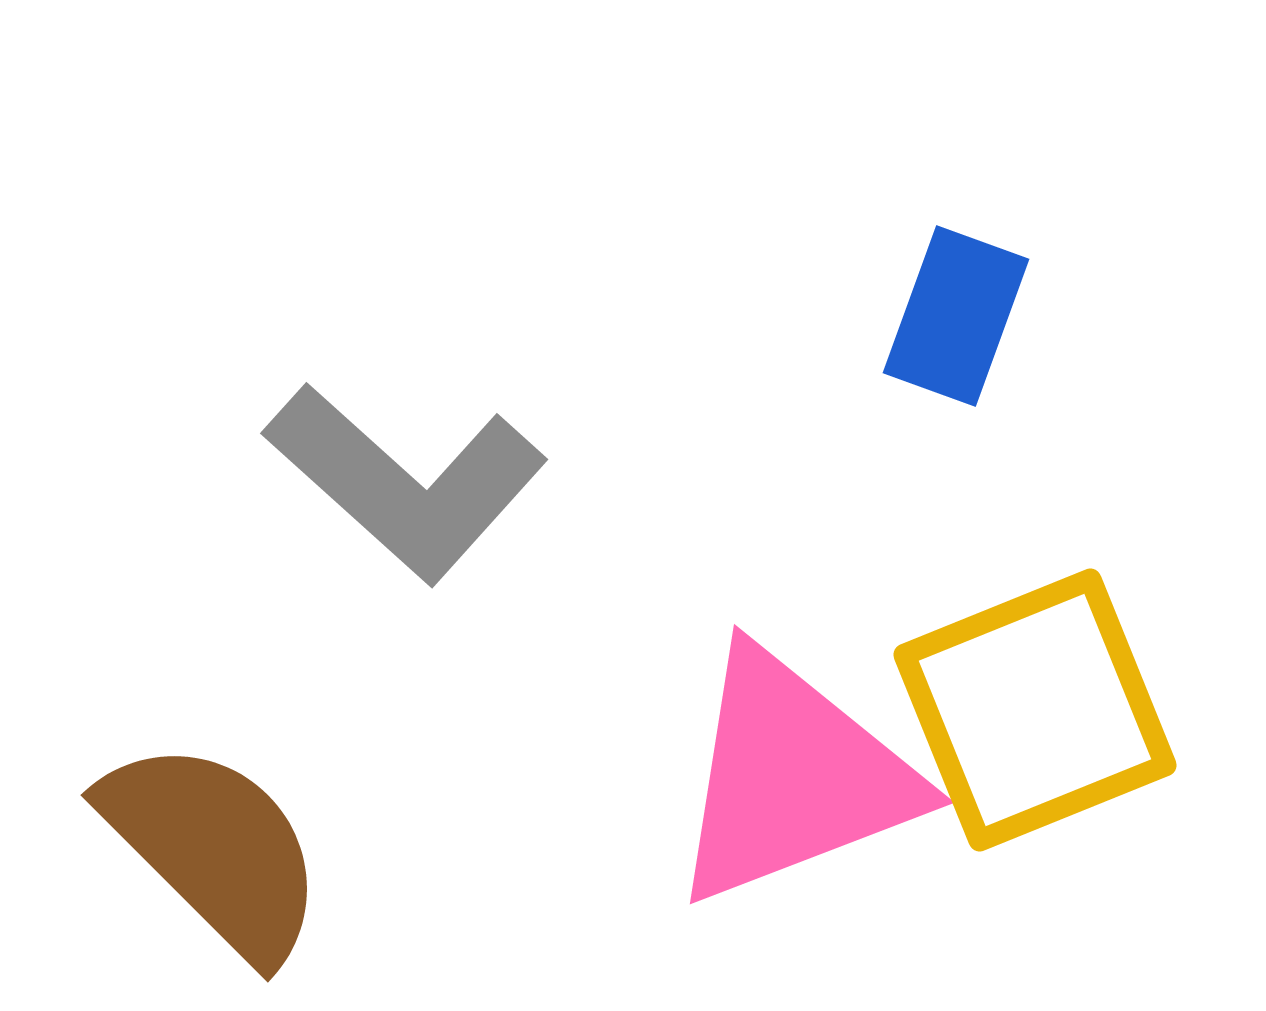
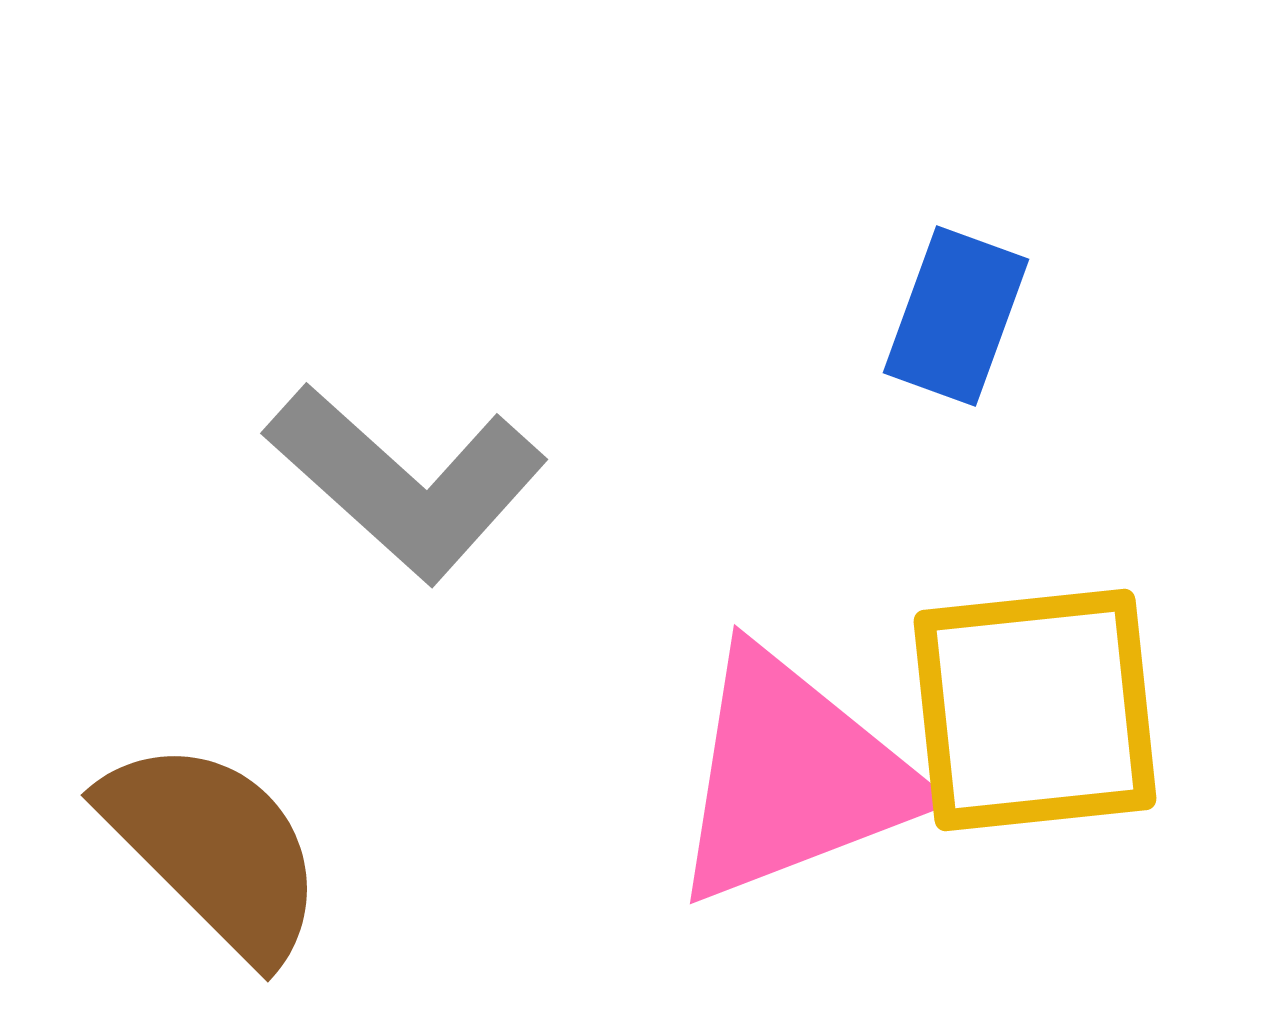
yellow square: rotated 16 degrees clockwise
